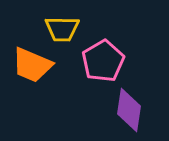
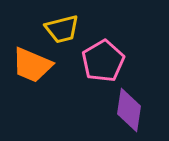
yellow trapezoid: rotated 15 degrees counterclockwise
